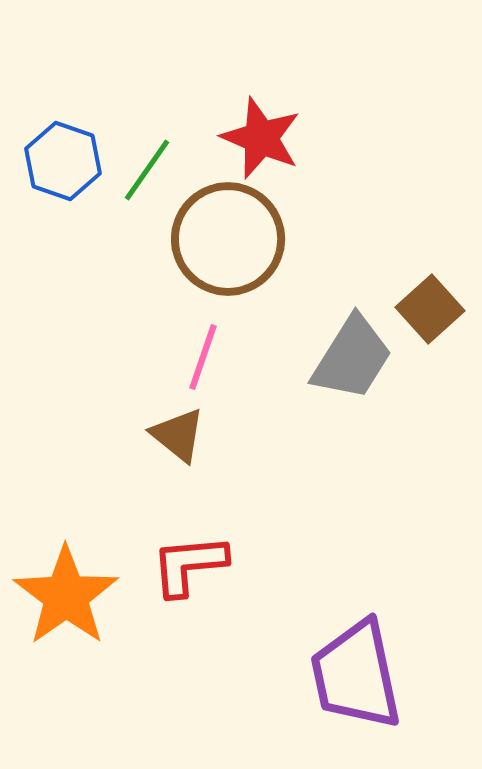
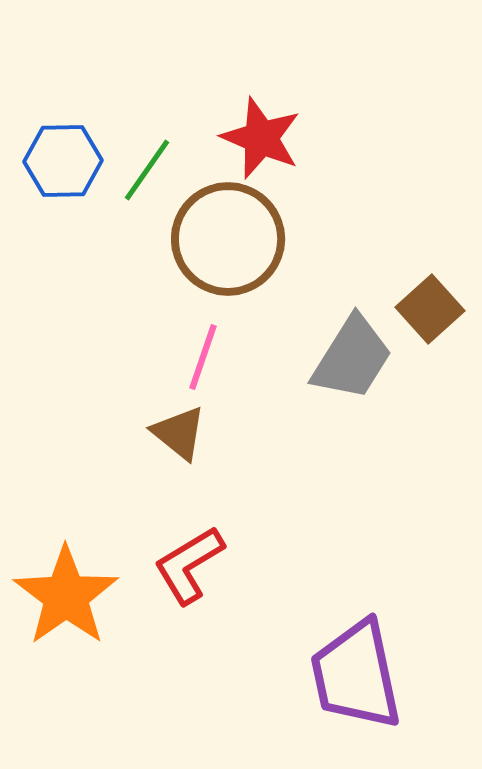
blue hexagon: rotated 20 degrees counterclockwise
brown triangle: moved 1 px right, 2 px up
red L-shape: rotated 26 degrees counterclockwise
